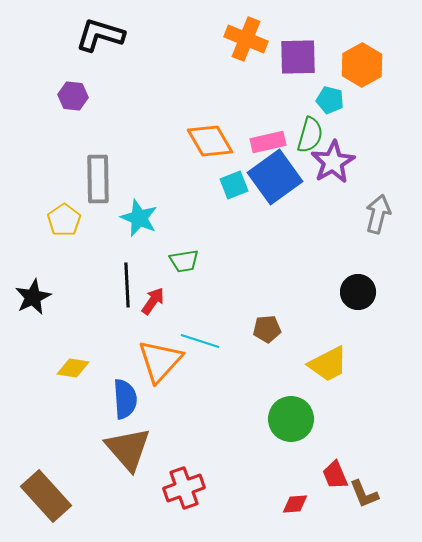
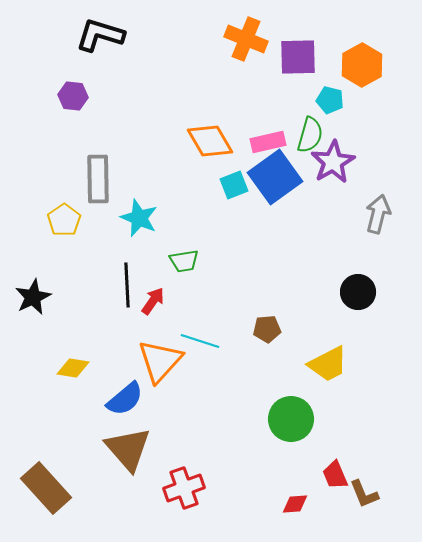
blue semicircle: rotated 54 degrees clockwise
brown rectangle: moved 8 px up
